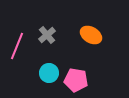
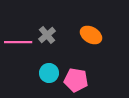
pink line: moved 1 px right, 4 px up; rotated 68 degrees clockwise
